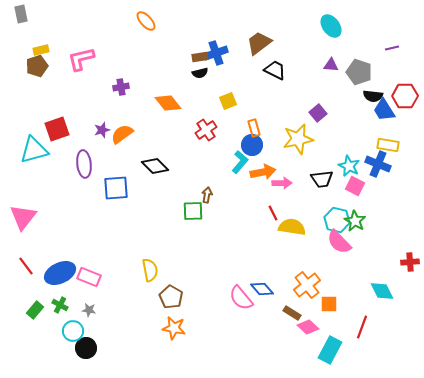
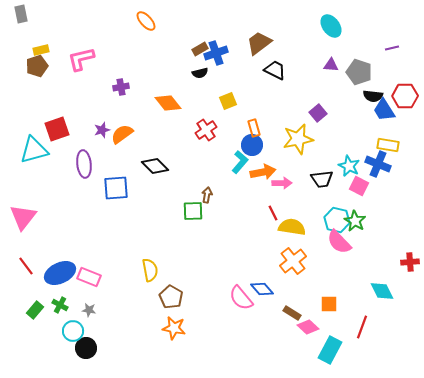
brown rectangle at (200, 57): moved 8 px up; rotated 21 degrees counterclockwise
pink square at (355, 186): moved 4 px right
orange cross at (307, 285): moved 14 px left, 24 px up
